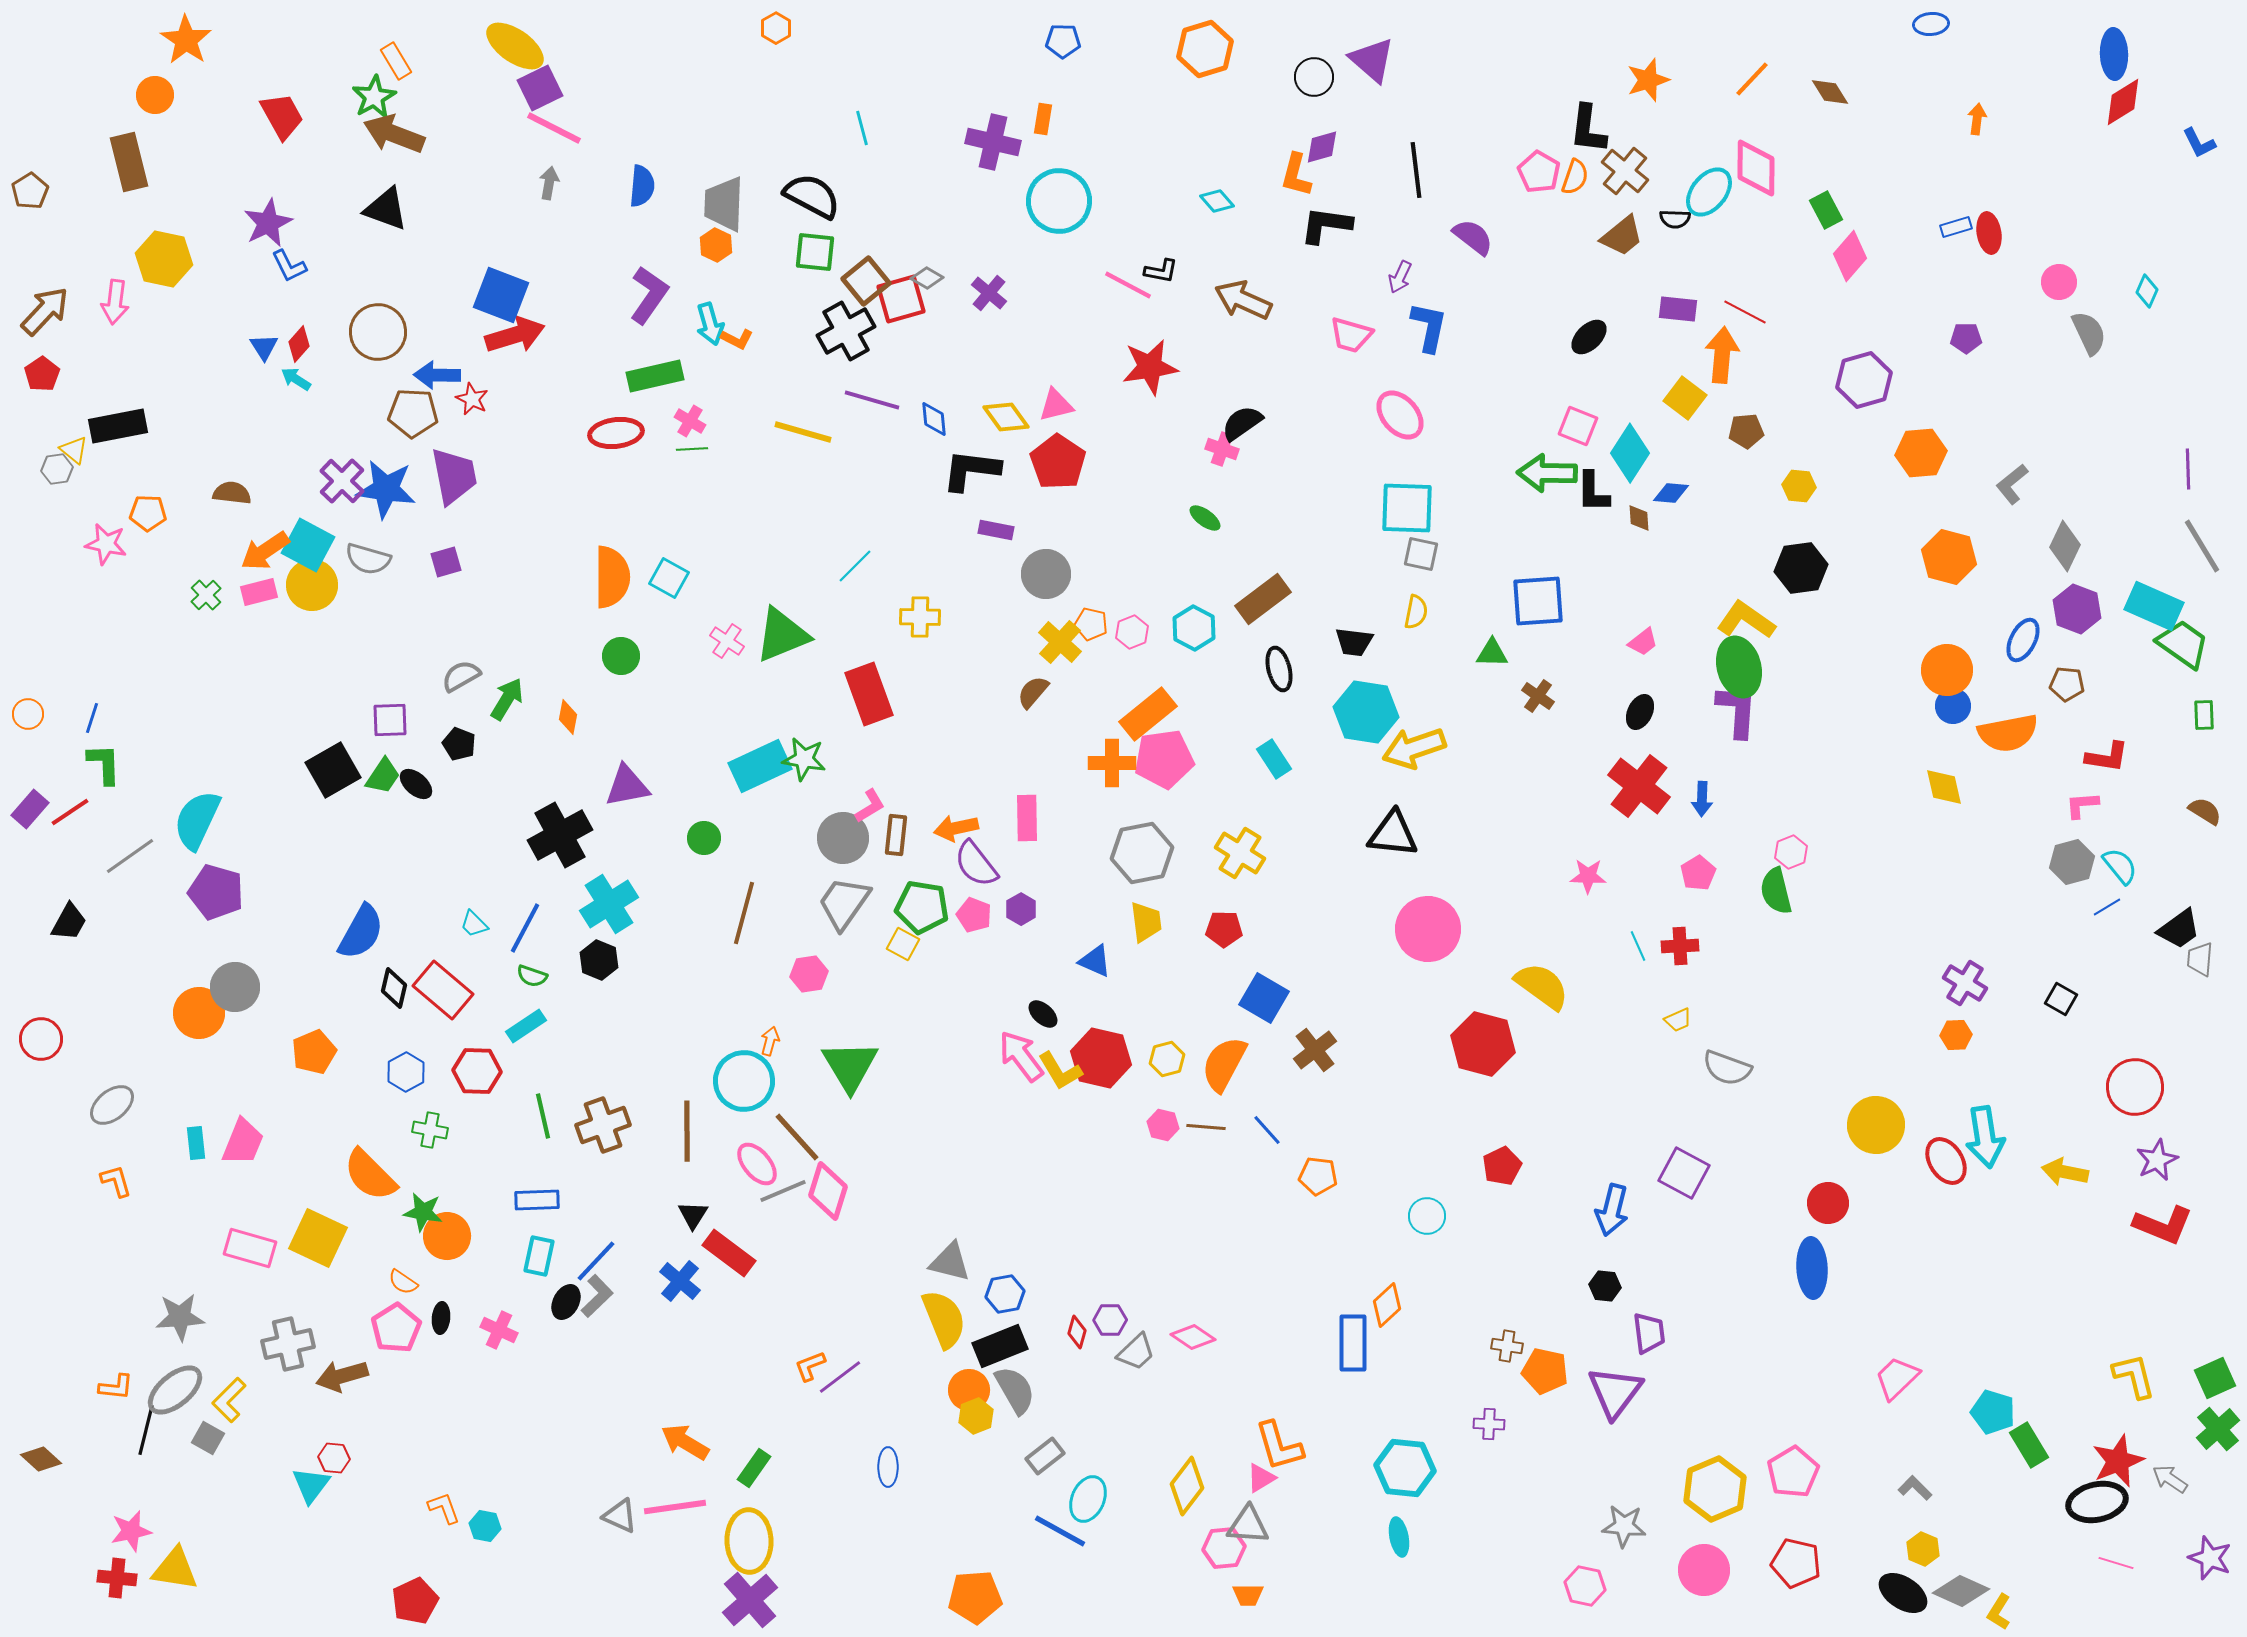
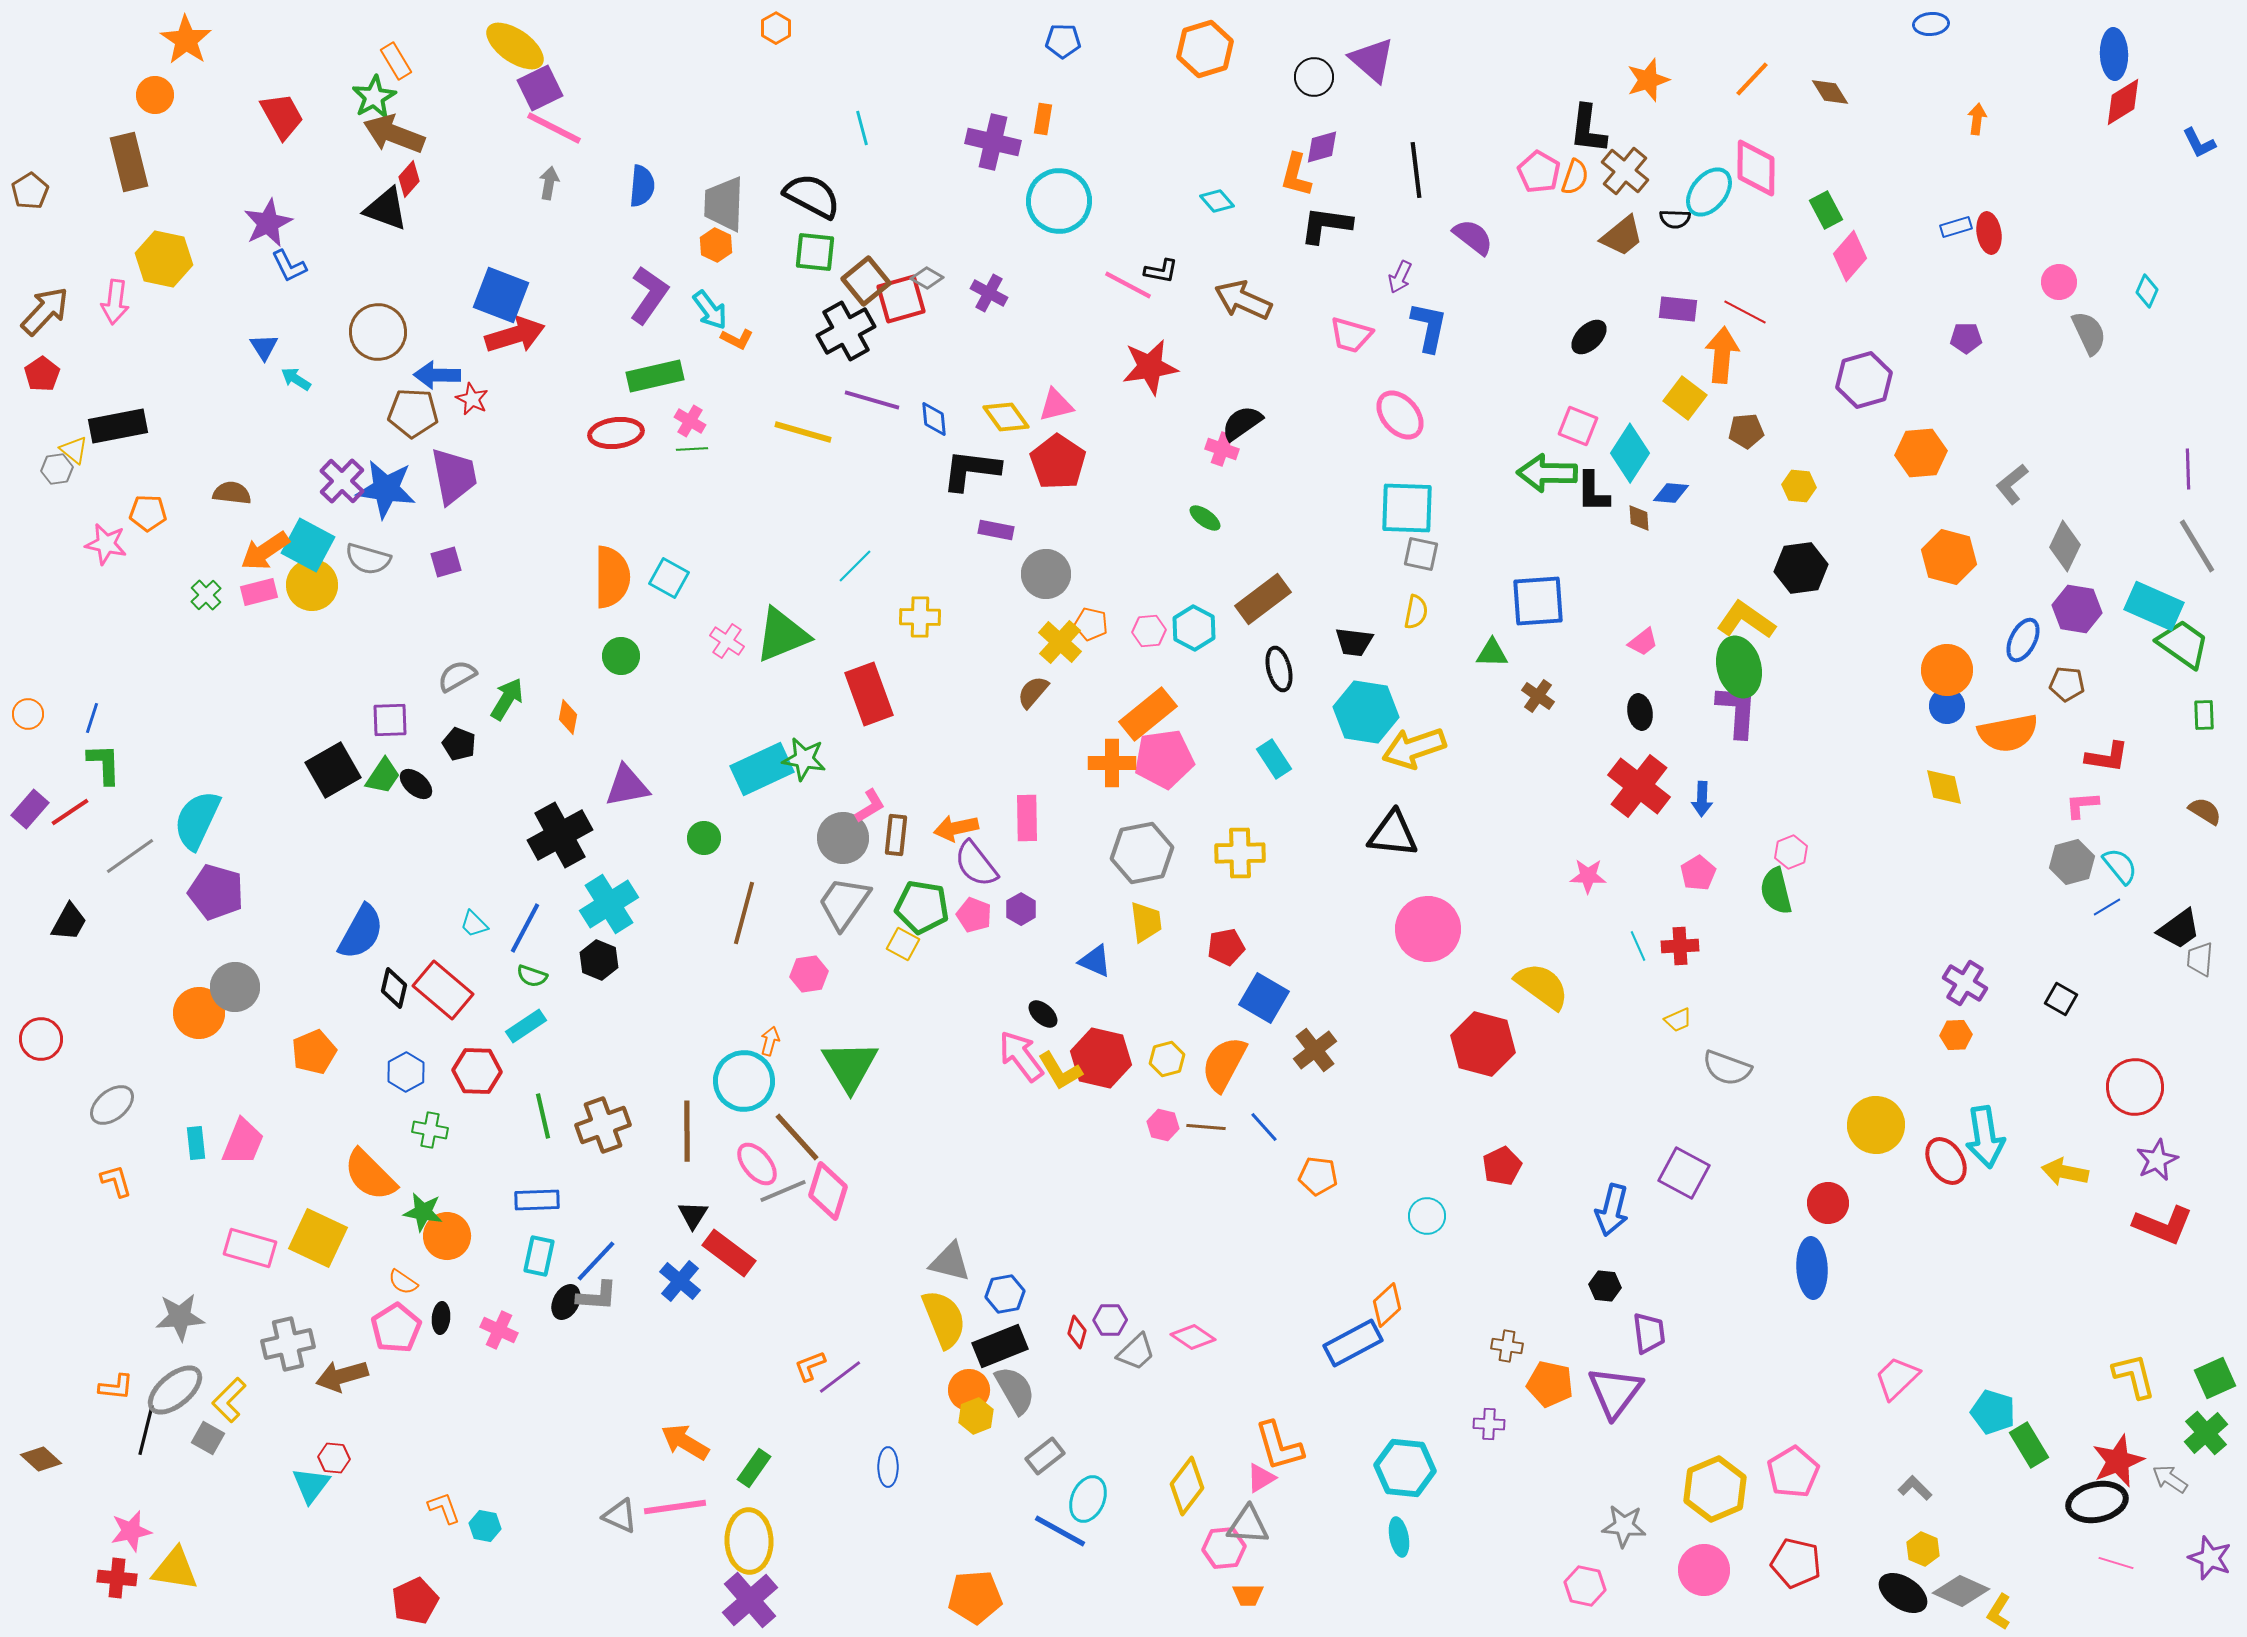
purple cross at (989, 293): rotated 12 degrees counterclockwise
cyan arrow at (710, 324): moved 14 px up; rotated 21 degrees counterclockwise
red diamond at (299, 344): moved 110 px right, 165 px up
gray line at (2202, 546): moved 5 px left
purple hexagon at (2077, 609): rotated 12 degrees counterclockwise
pink hexagon at (1132, 632): moved 17 px right, 1 px up; rotated 16 degrees clockwise
gray semicircle at (461, 676): moved 4 px left
blue circle at (1953, 706): moved 6 px left
black ellipse at (1640, 712): rotated 36 degrees counterclockwise
cyan rectangle at (760, 766): moved 2 px right, 3 px down
yellow cross at (1240, 853): rotated 33 degrees counterclockwise
red pentagon at (1224, 929): moved 2 px right, 18 px down; rotated 12 degrees counterclockwise
blue line at (1267, 1130): moved 3 px left, 3 px up
gray L-shape at (597, 1296): rotated 48 degrees clockwise
blue rectangle at (1353, 1343): rotated 62 degrees clockwise
orange pentagon at (1545, 1371): moved 5 px right, 13 px down
green cross at (2218, 1429): moved 12 px left, 4 px down
